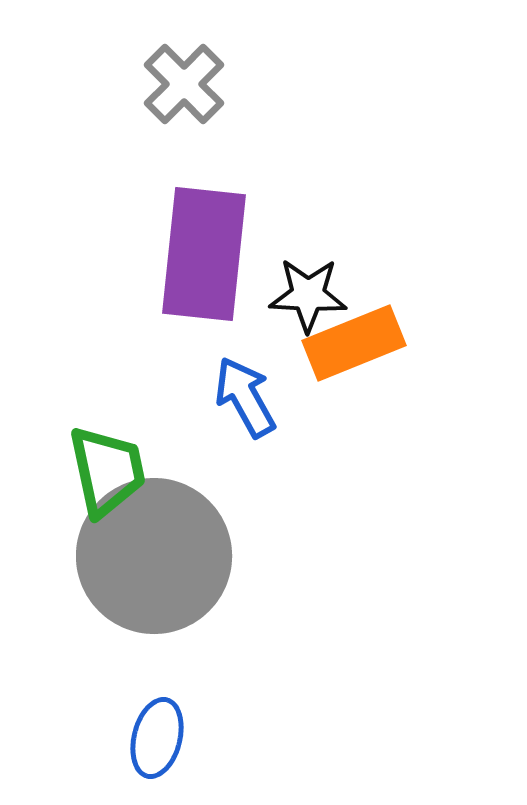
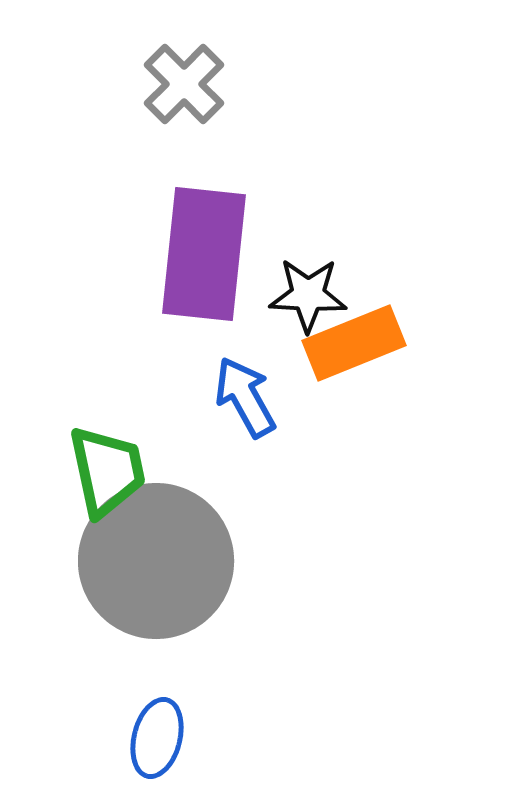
gray circle: moved 2 px right, 5 px down
